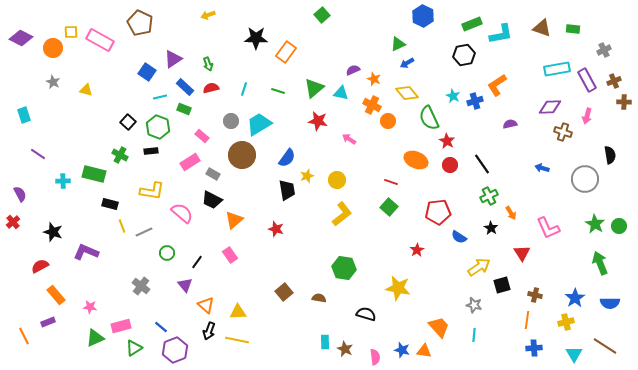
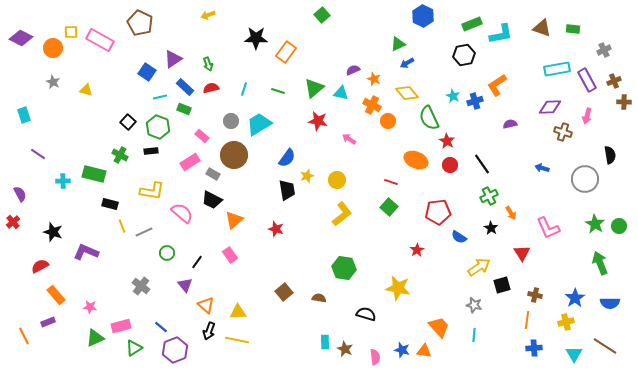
brown circle at (242, 155): moved 8 px left
